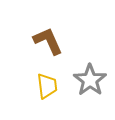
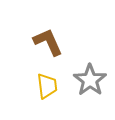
brown L-shape: moved 1 px down
